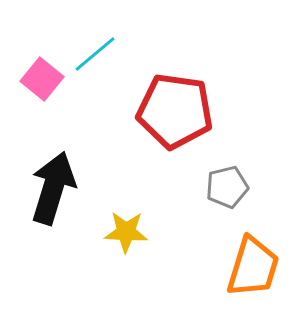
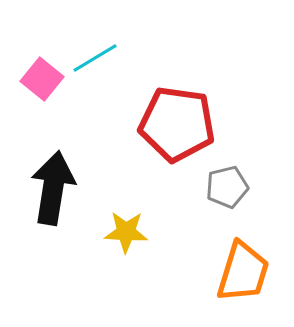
cyan line: moved 4 px down; rotated 9 degrees clockwise
red pentagon: moved 2 px right, 13 px down
black arrow: rotated 8 degrees counterclockwise
orange trapezoid: moved 10 px left, 5 px down
